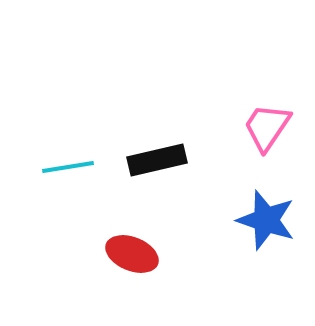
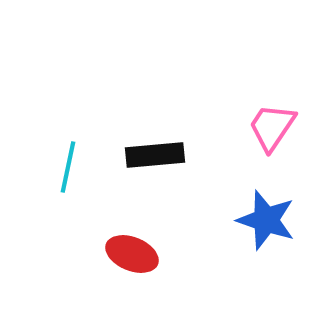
pink trapezoid: moved 5 px right
black rectangle: moved 2 px left, 5 px up; rotated 8 degrees clockwise
cyan line: rotated 69 degrees counterclockwise
